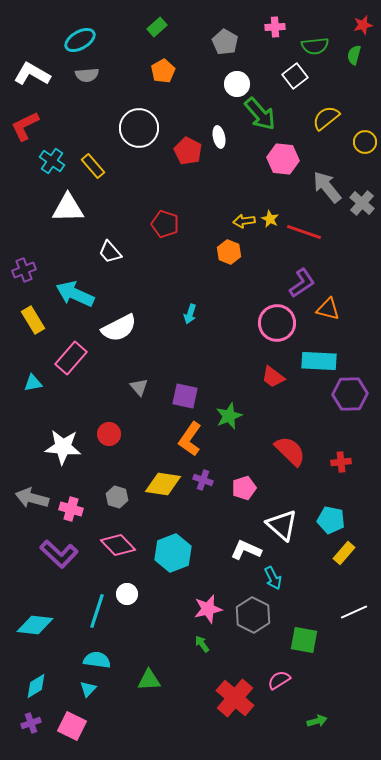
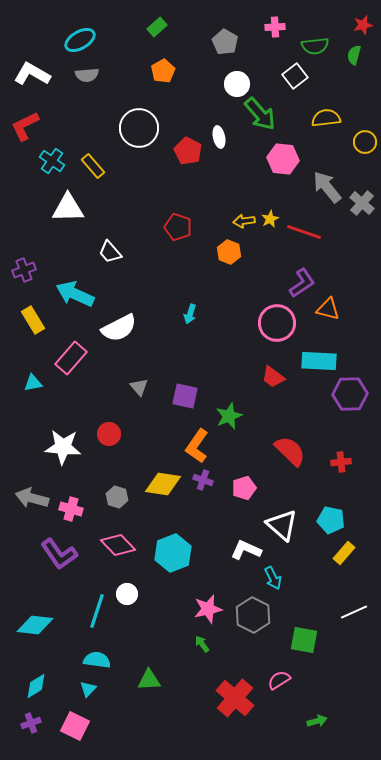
yellow semicircle at (326, 118): rotated 32 degrees clockwise
yellow star at (270, 219): rotated 18 degrees clockwise
red pentagon at (165, 224): moved 13 px right, 3 px down
orange L-shape at (190, 439): moved 7 px right, 7 px down
purple L-shape at (59, 554): rotated 12 degrees clockwise
pink square at (72, 726): moved 3 px right
